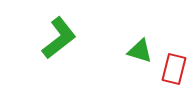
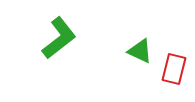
green triangle: rotated 8 degrees clockwise
